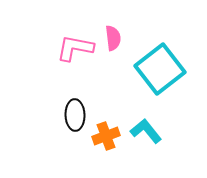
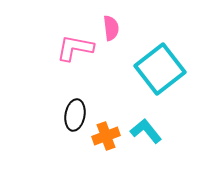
pink semicircle: moved 2 px left, 10 px up
black ellipse: rotated 12 degrees clockwise
